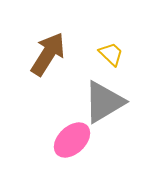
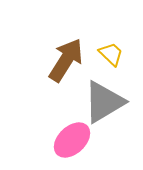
brown arrow: moved 18 px right, 6 px down
